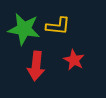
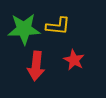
green star: rotated 12 degrees counterclockwise
